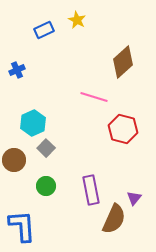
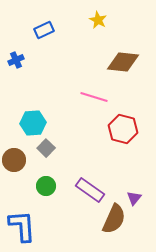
yellow star: moved 21 px right
brown diamond: rotated 48 degrees clockwise
blue cross: moved 1 px left, 10 px up
cyan hexagon: rotated 20 degrees clockwise
purple rectangle: moved 1 px left; rotated 44 degrees counterclockwise
